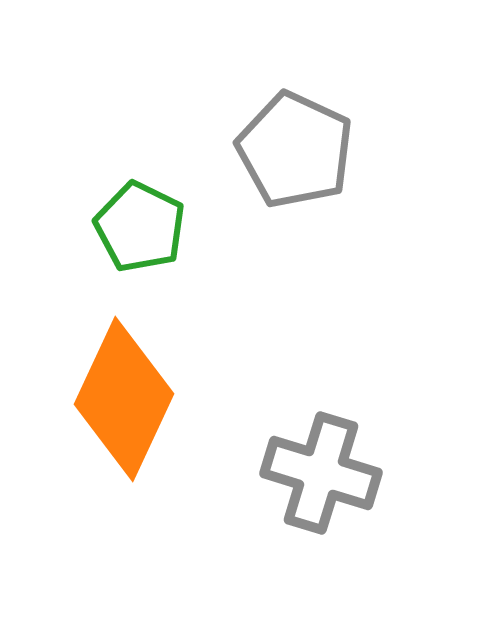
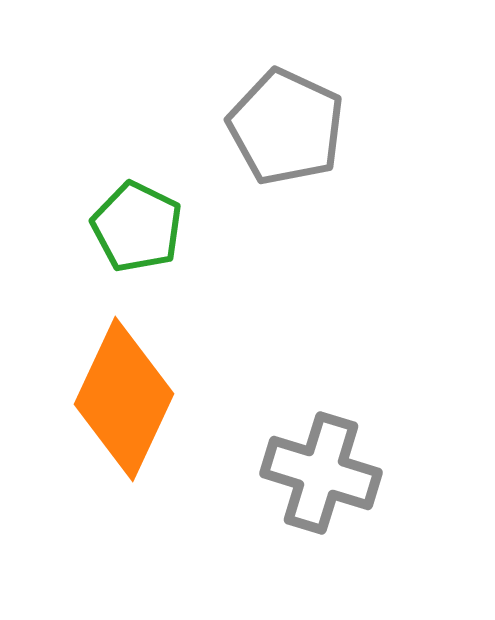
gray pentagon: moved 9 px left, 23 px up
green pentagon: moved 3 px left
